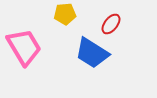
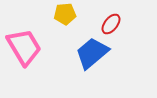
blue trapezoid: rotated 108 degrees clockwise
